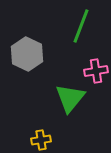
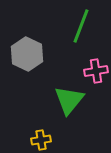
green triangle: moved 1 px left, 2 px down
